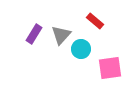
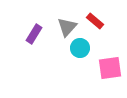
gray triangle: moved 6 px right, 8 px up
cyan circle: moved 1 px left, 1 px up
